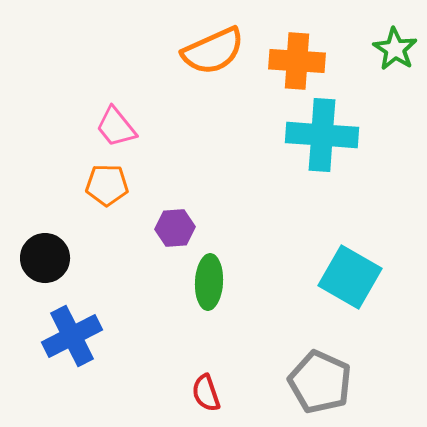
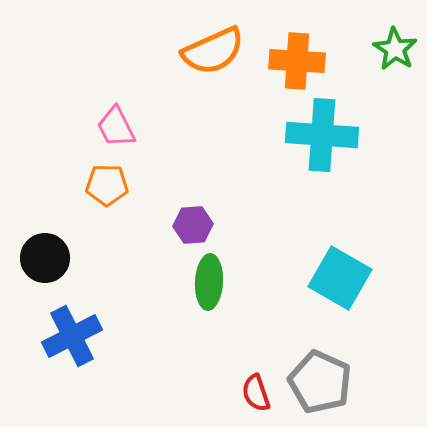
pink trapezoid: rotated 12 degrees clockwise
purple hexagon: moved 18 px right, 3 px up
cyan square: moved 10 px left, 1 px down
red semicircle: moved 50 px right
